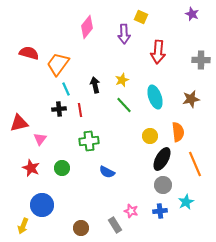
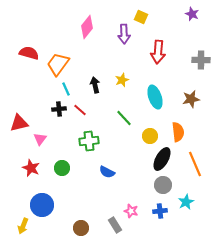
green line: moved 13 px down
red line: rotated 40 degrees counterclockwise
